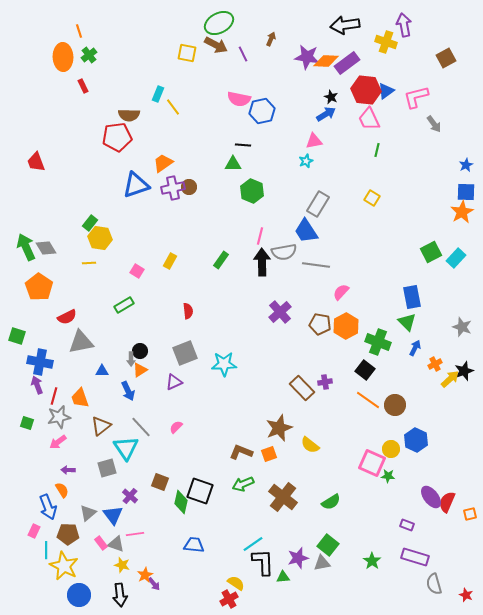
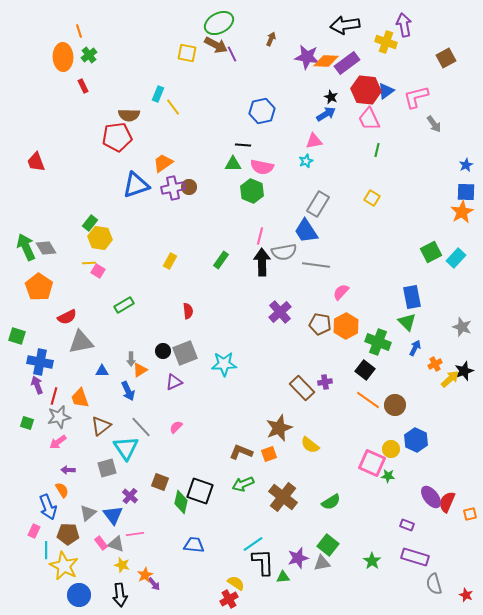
purple line at (243, 54): moved 11 px left
pink semicircle at (239, 99): moved 23 px right, 68 px down
pink square at (137, 271): moved 39 px left
black circle at (140, 351): moved 23 px right
